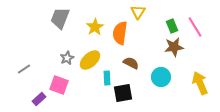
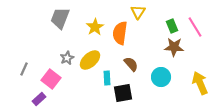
brown star: rotated 12 degrees clockwise
brown semicircle: moved 1 px down; rotated 21 degrees clockwise
gray line: rotated 32 degrees counterclockwise
pink square: moved 8 px left, 6 px up; rotated 18 degrees clockwise
